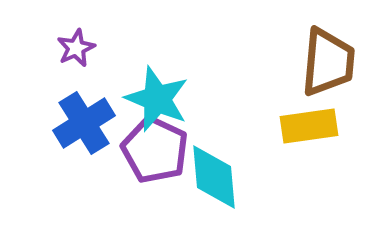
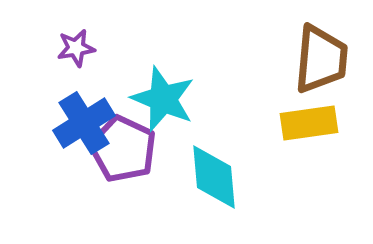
purple star: rotated 15 degrees clockwise
brown trapezoid: moved 7 px left, 3 px up
cyan star: moved 6 px right
yellow rectangle: moved 3 px up
purple pentagon: moved 32 px left, 1 px up
